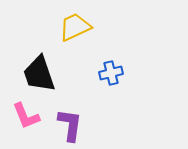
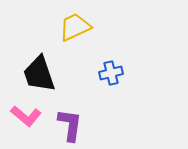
pink L-shape: rotated 28 degrees counterclockwise
